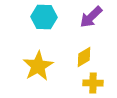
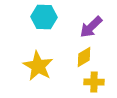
purple arrow: moved 10 px down
yellow star: rotated 12 degrees counterclockwise
yellow cross: moved 1 px right, 1 px up
